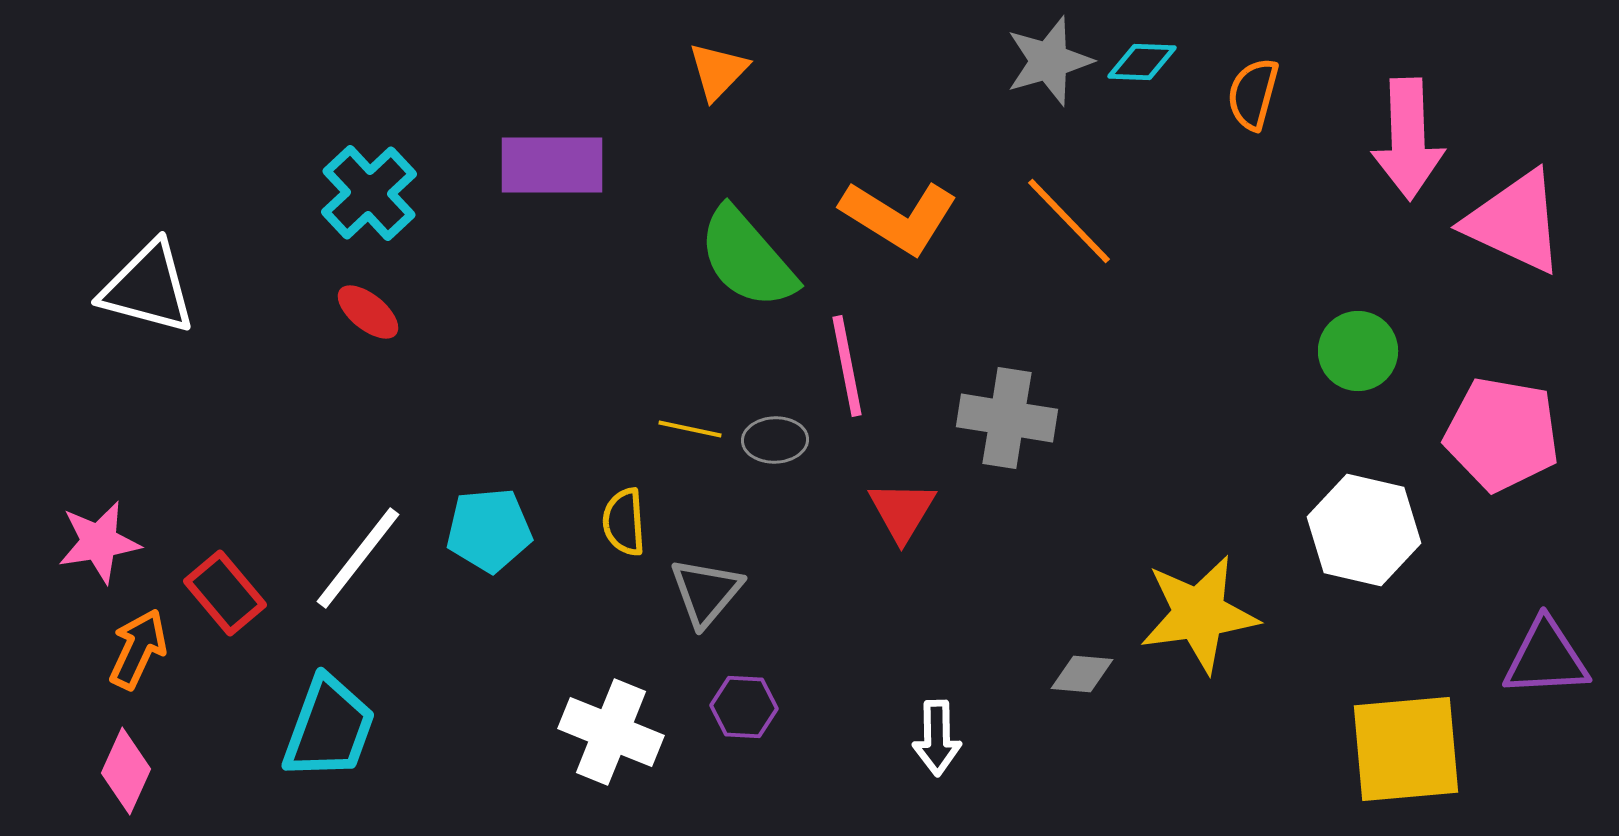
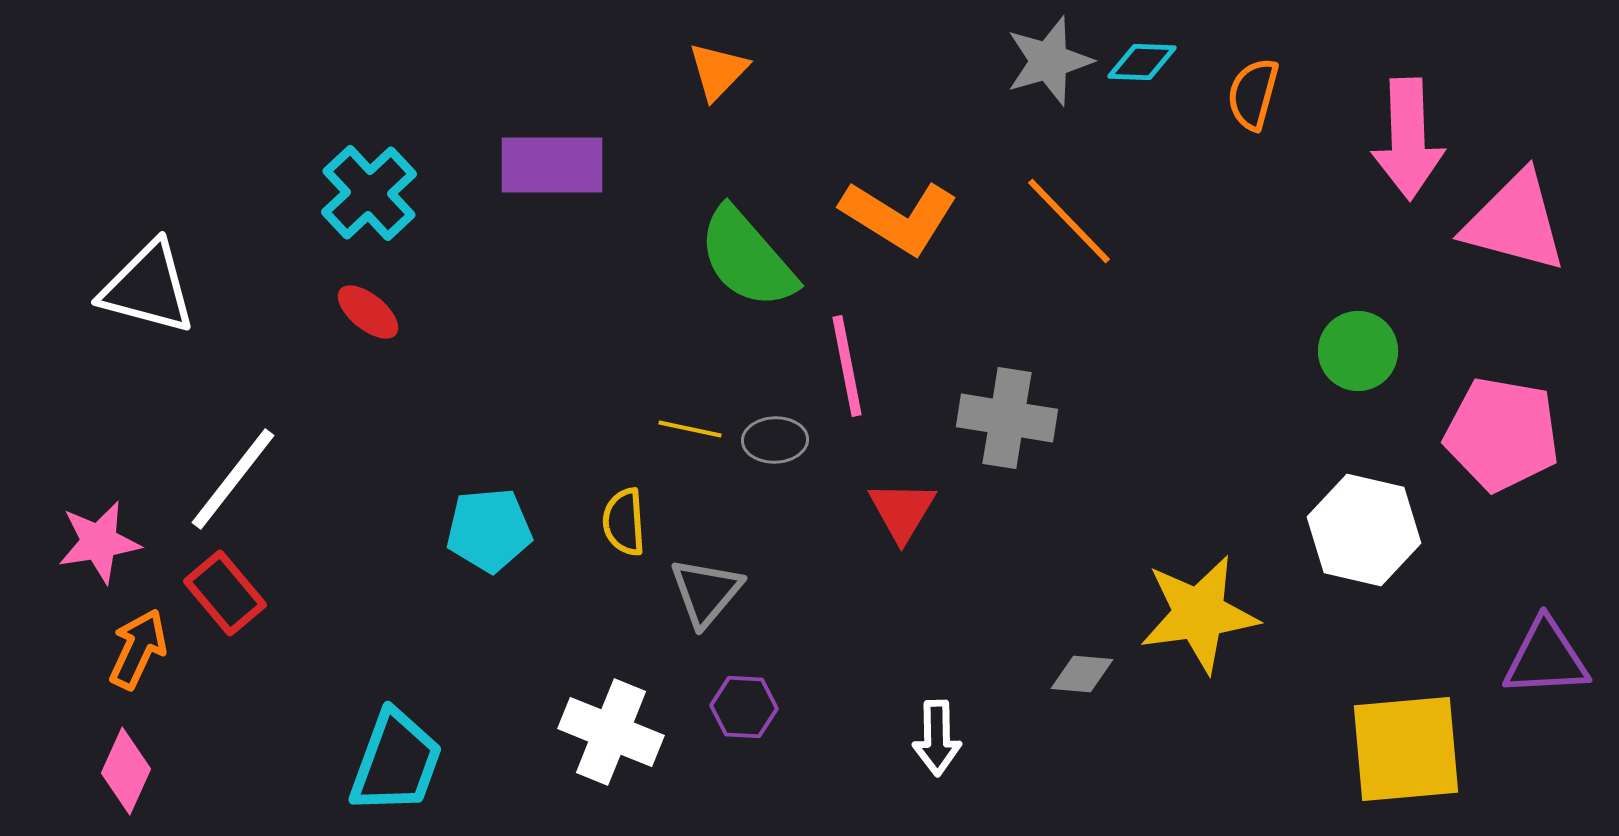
pink triangle: rotated 10 degrees counterclockwise
white line: moved 125 px left, 79 px up
cyan trapezoid: moved 67 px right, 34 px down
